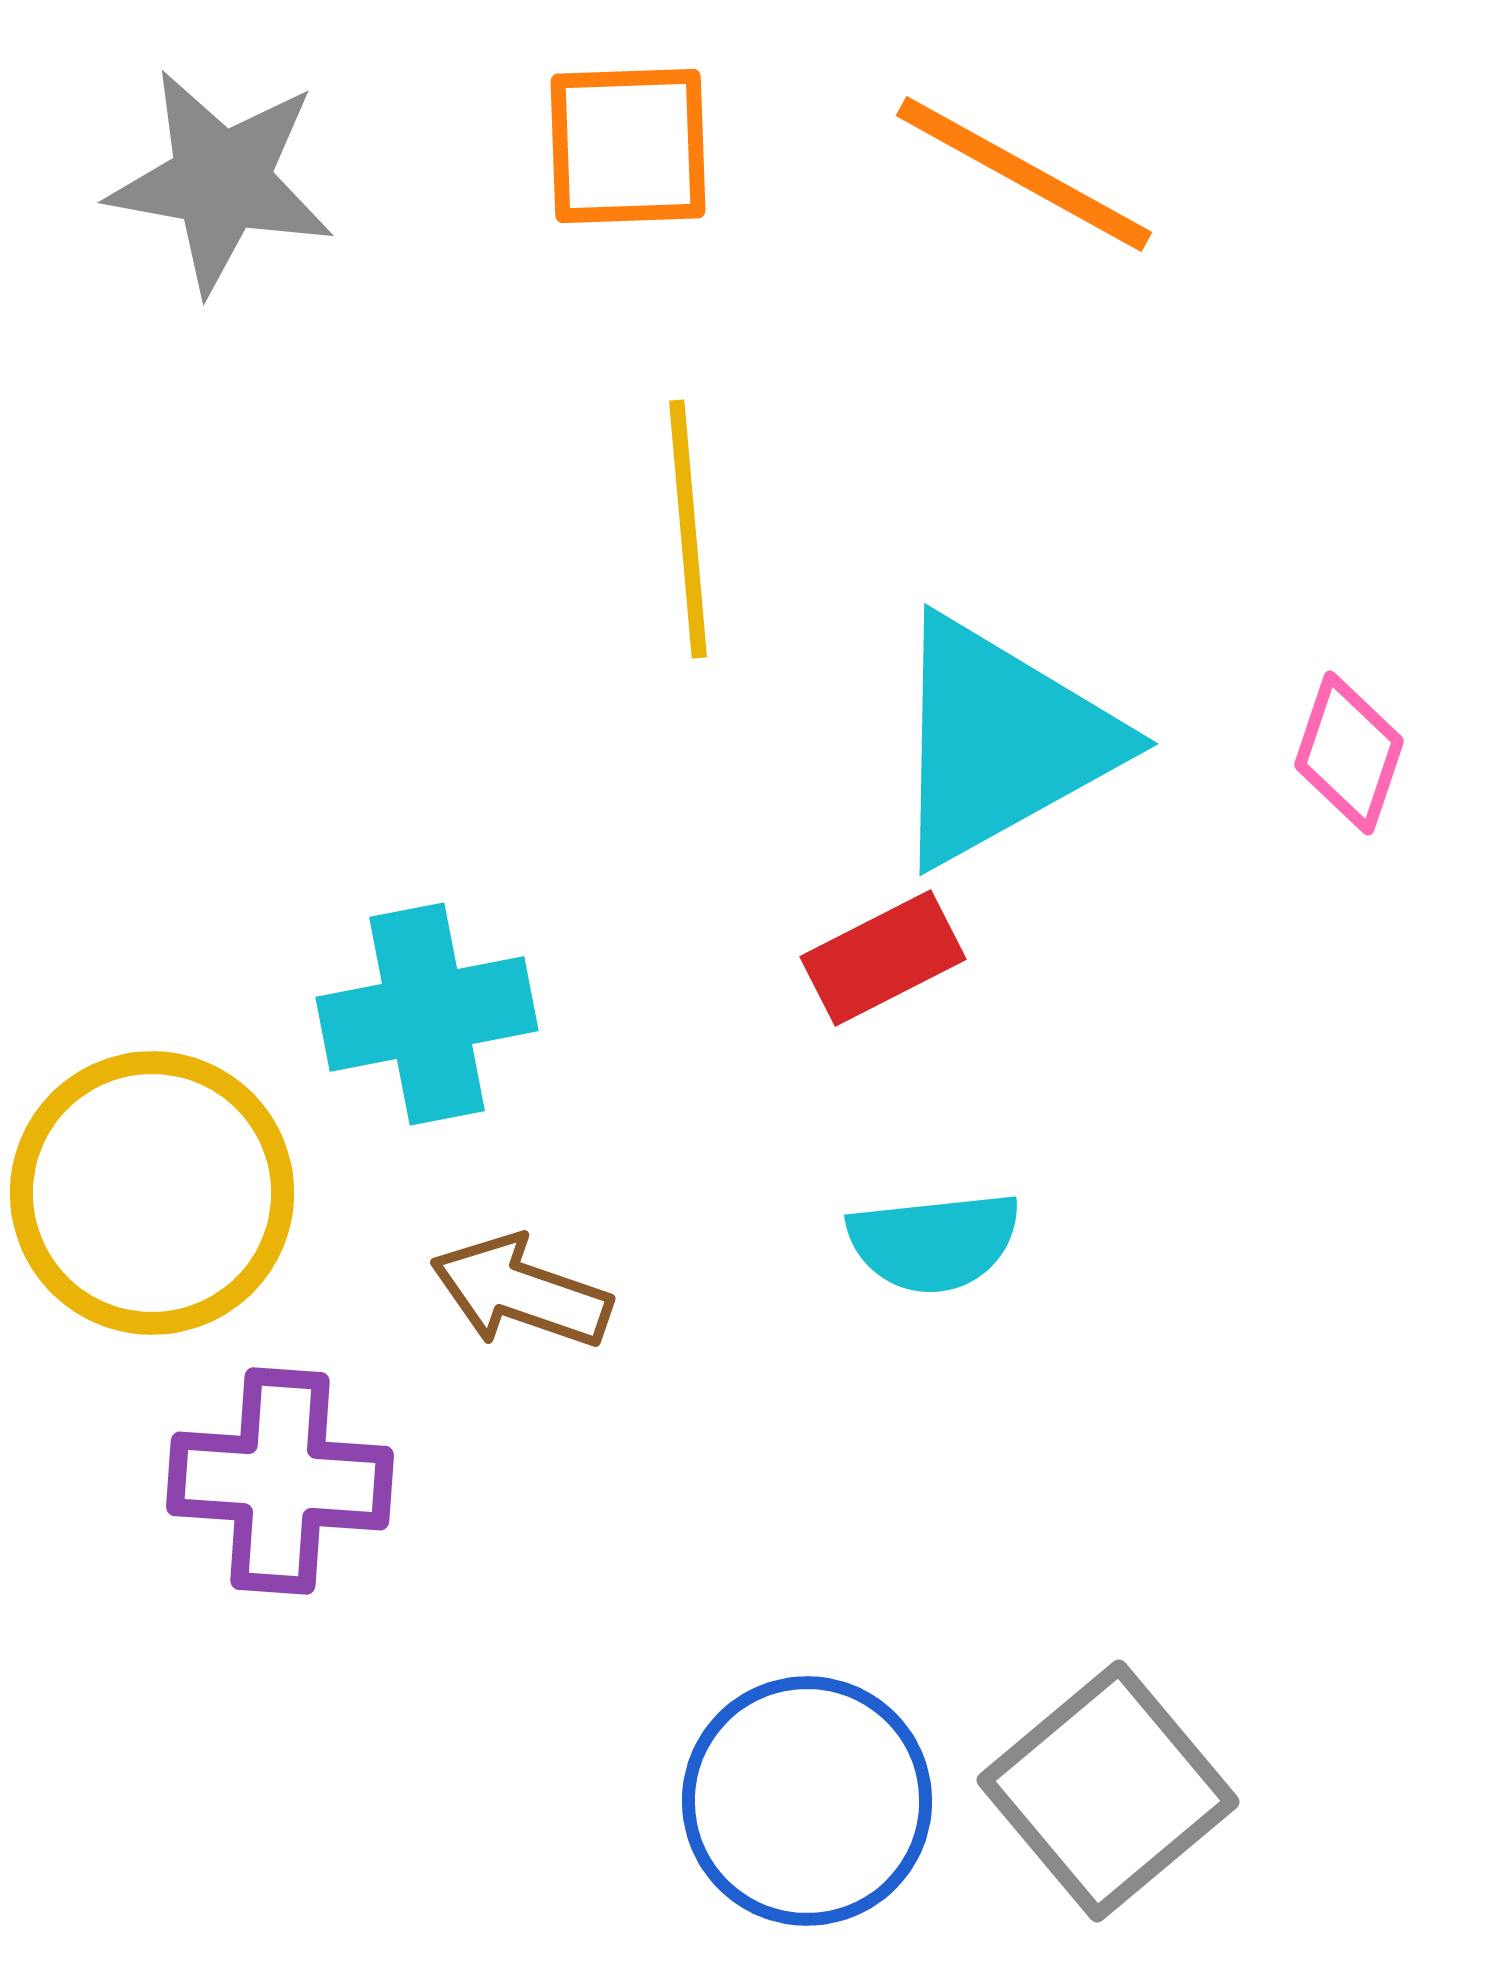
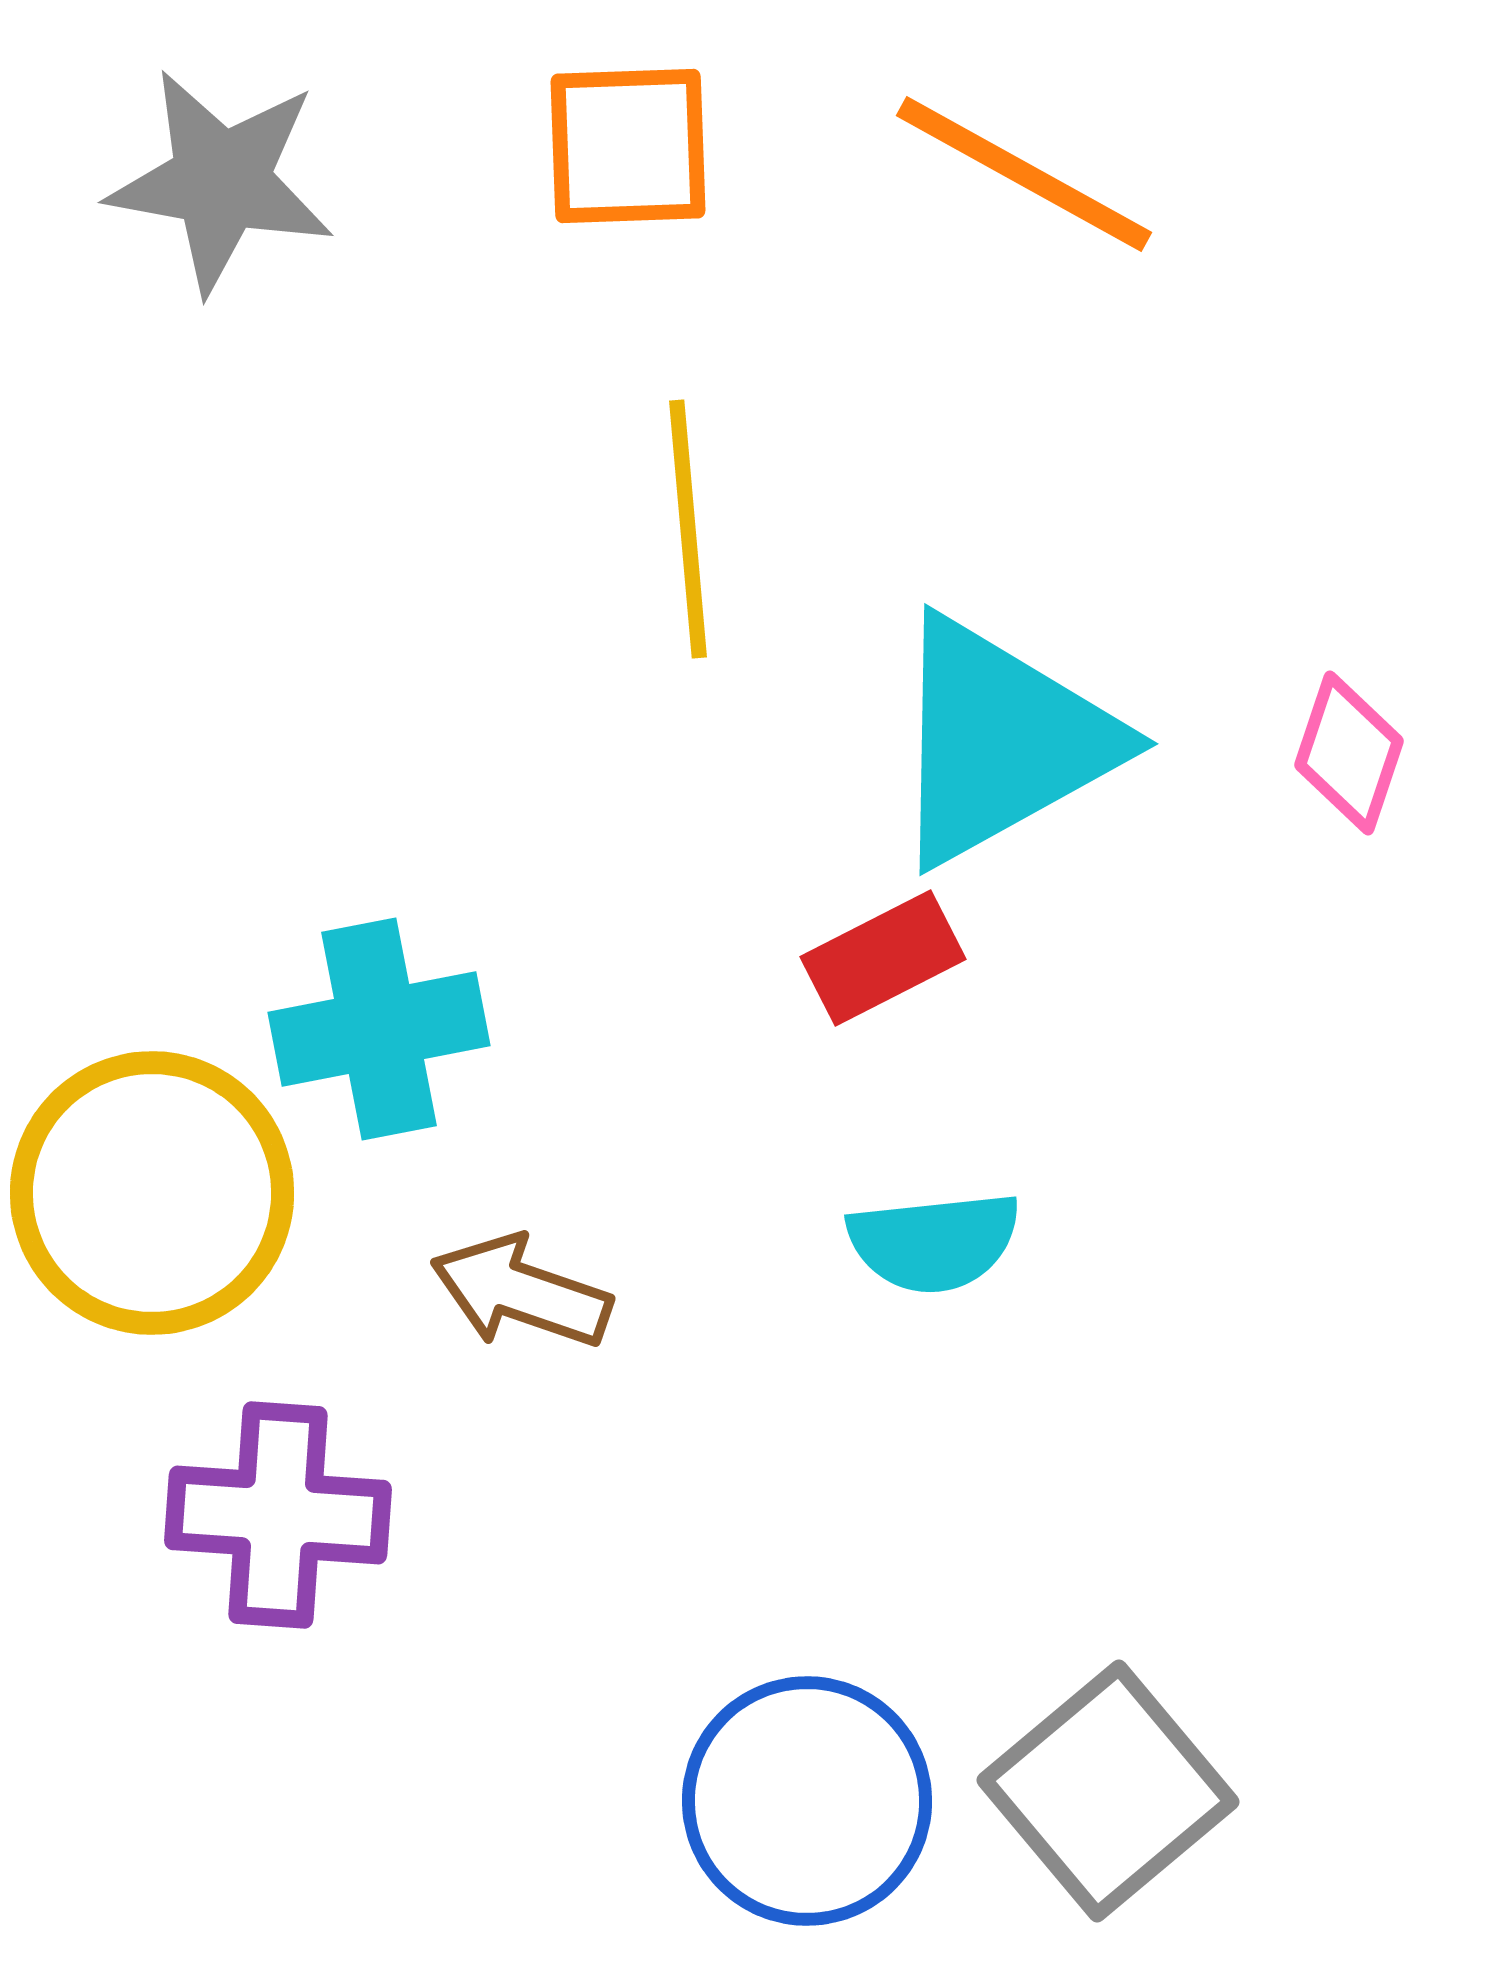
cyan cross: moved 48 px left, 15 px down
purple cross: moved 2 px left, 34 px down
